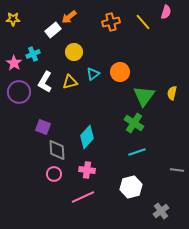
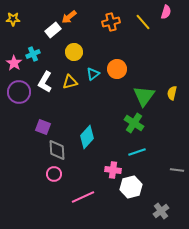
orange circle: moved 3 px left, 3 px up
pink cross: moved 26 px right
